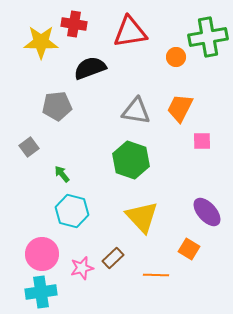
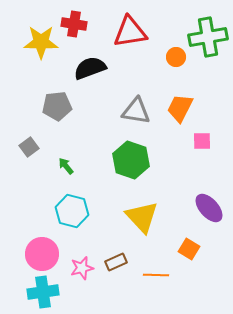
green arrow: moved 4 px right, 8 px up
purple ellipse: moved 2 px right, 4 px up
brown rectangle: moved 3 px right, 4 px down; rotated 20 degrees clockwise
cyan cross: moved 2 px right
